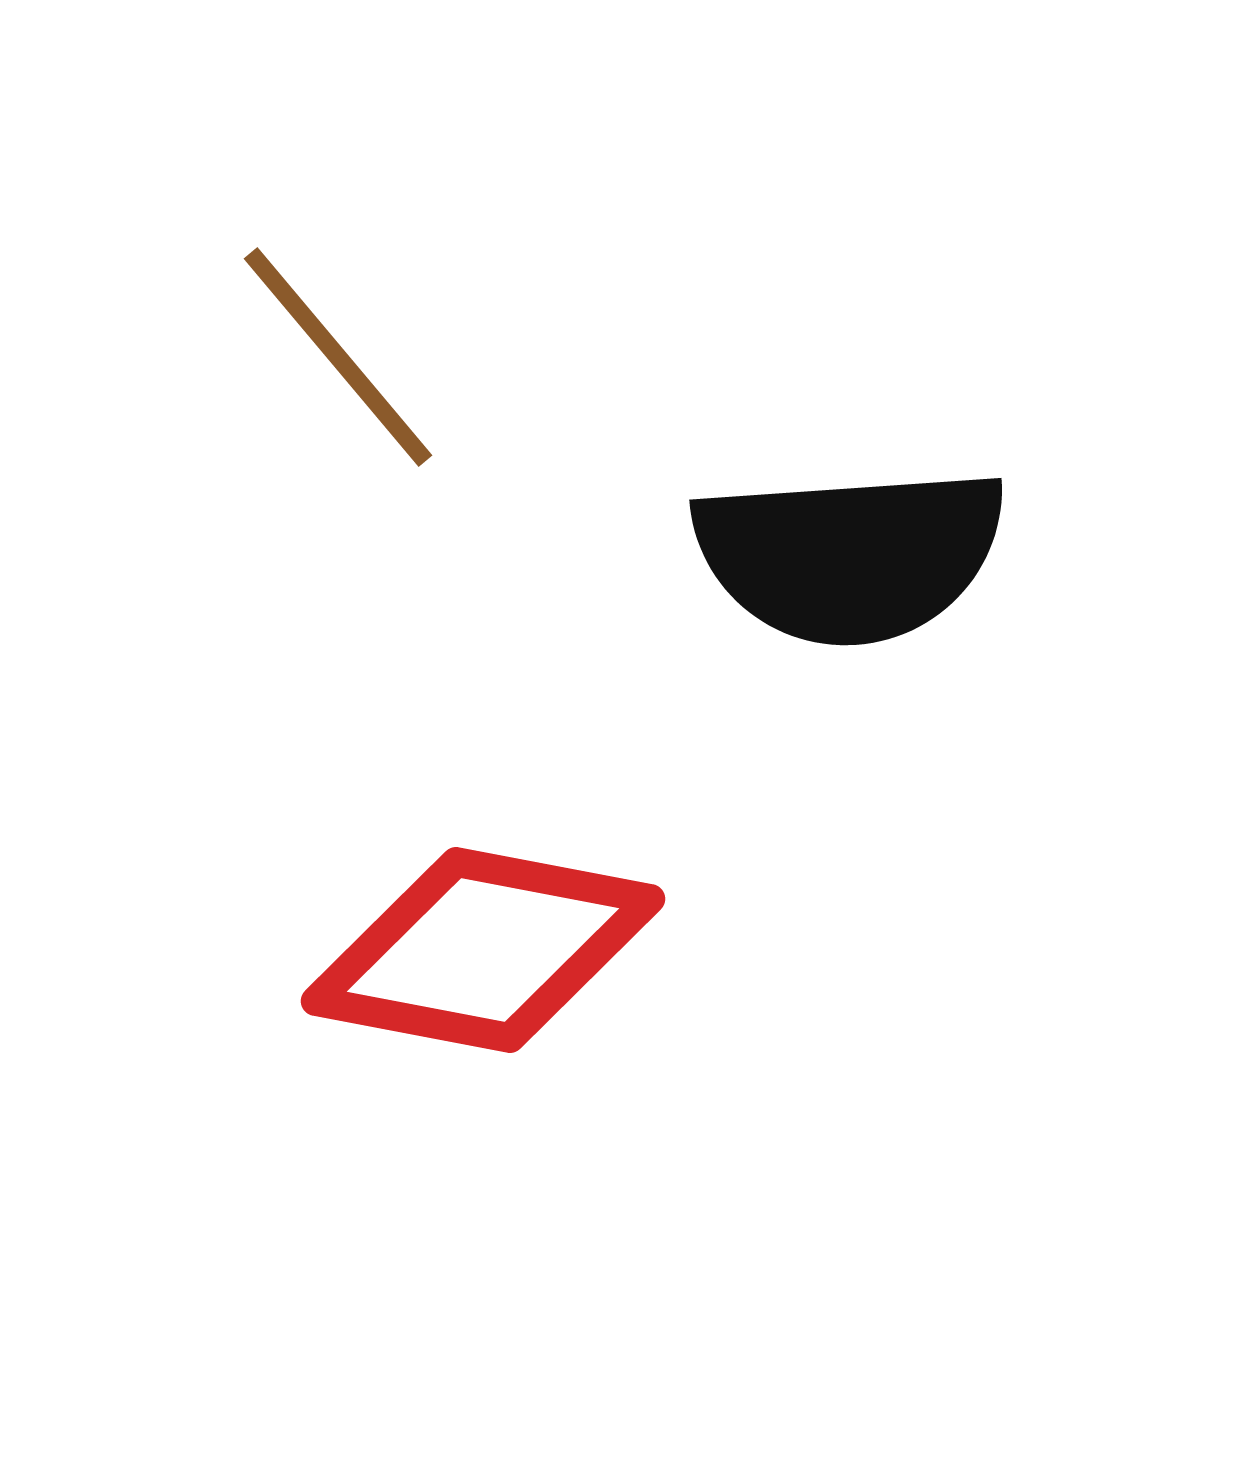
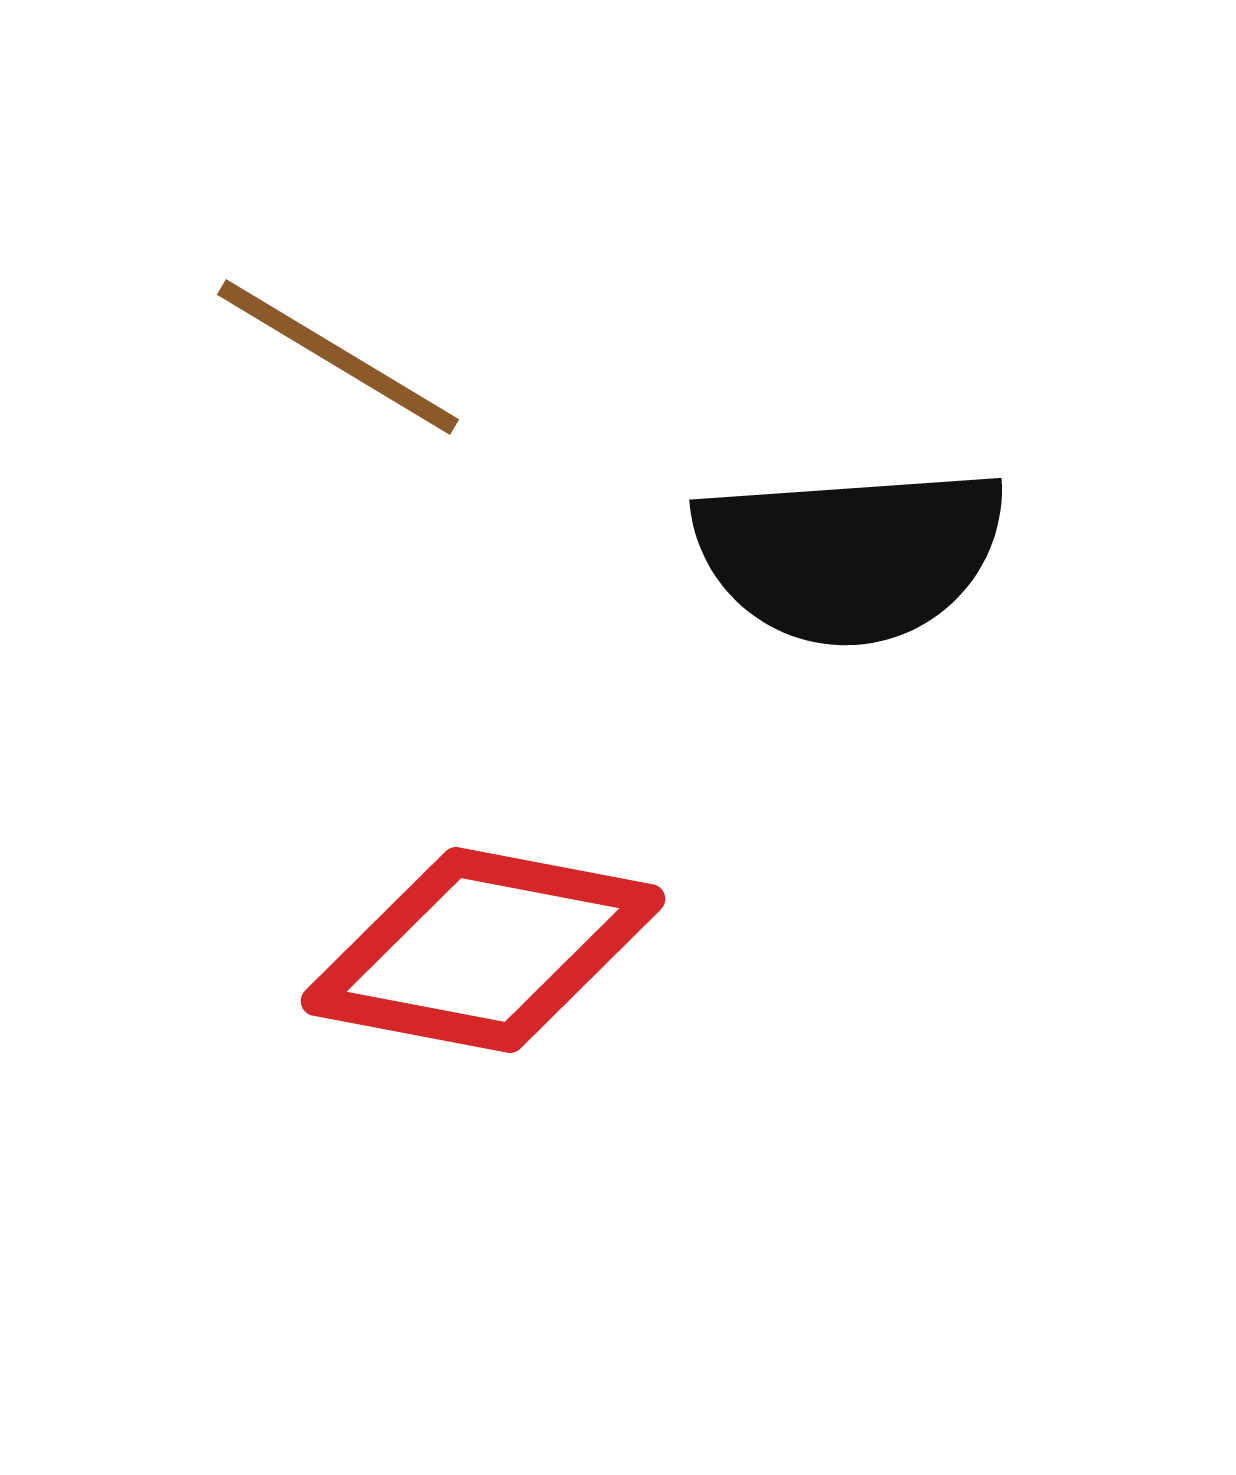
brown line: rotated 19 degrees counterclockwise
